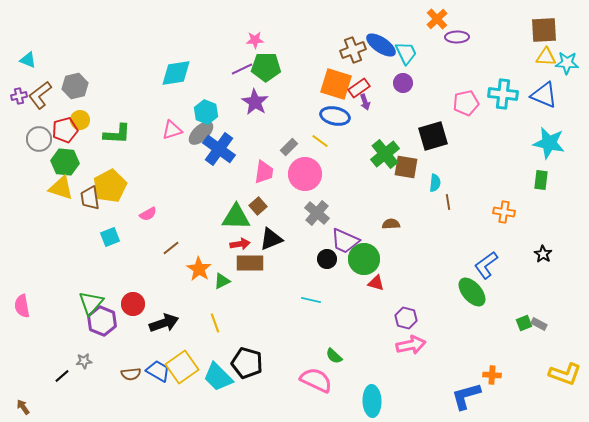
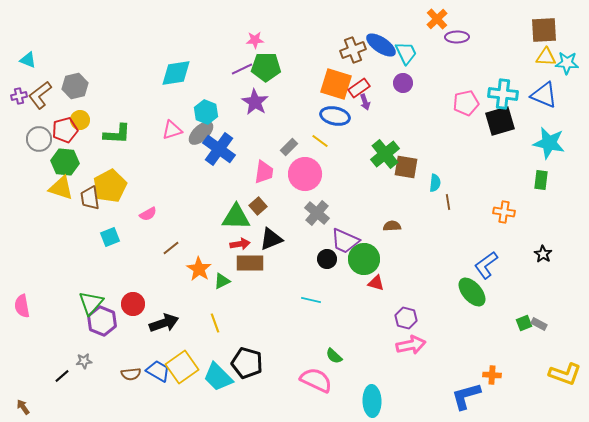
black square at (433, 136): moved 67 px right, 15 px up
brown semicircle at (391, 224): moved 1 px right, 2 px down
